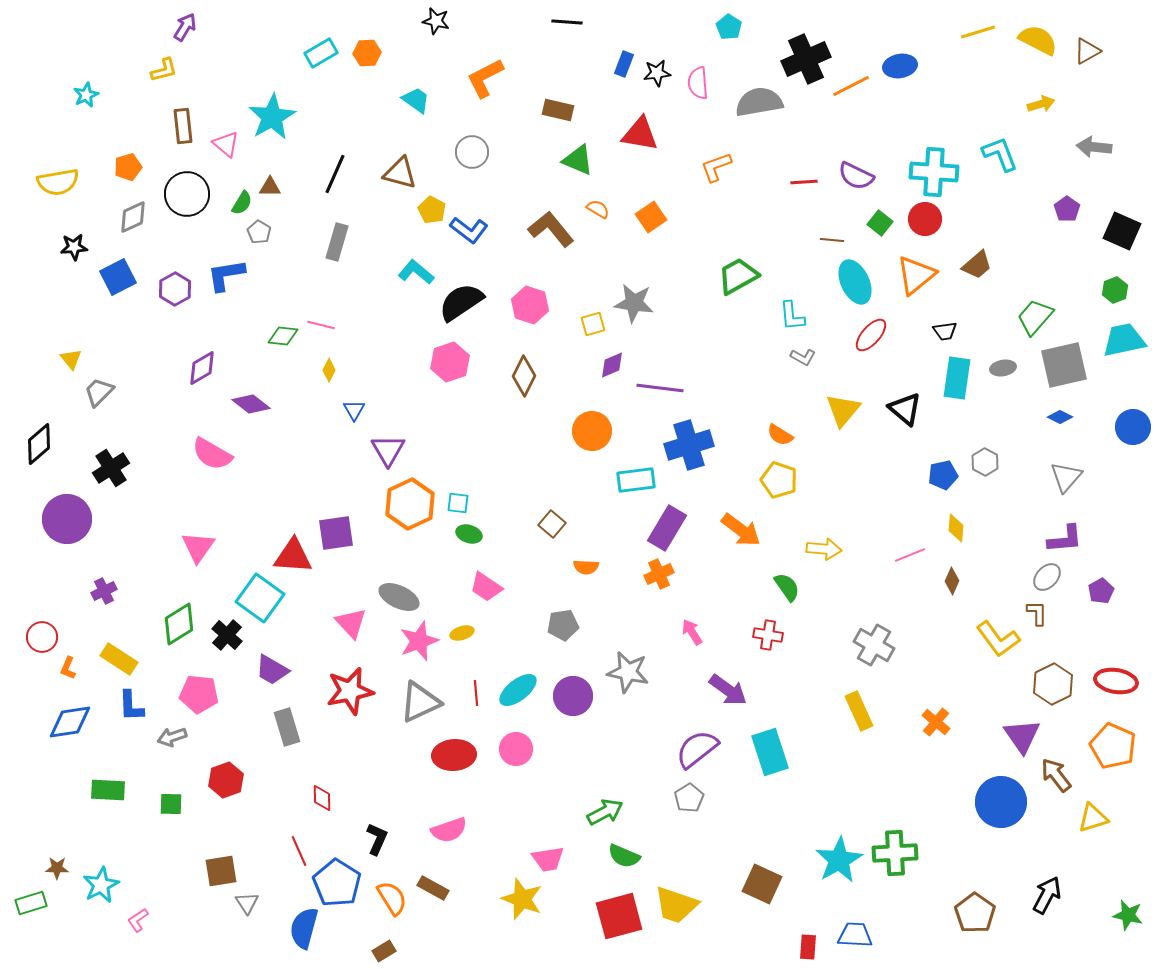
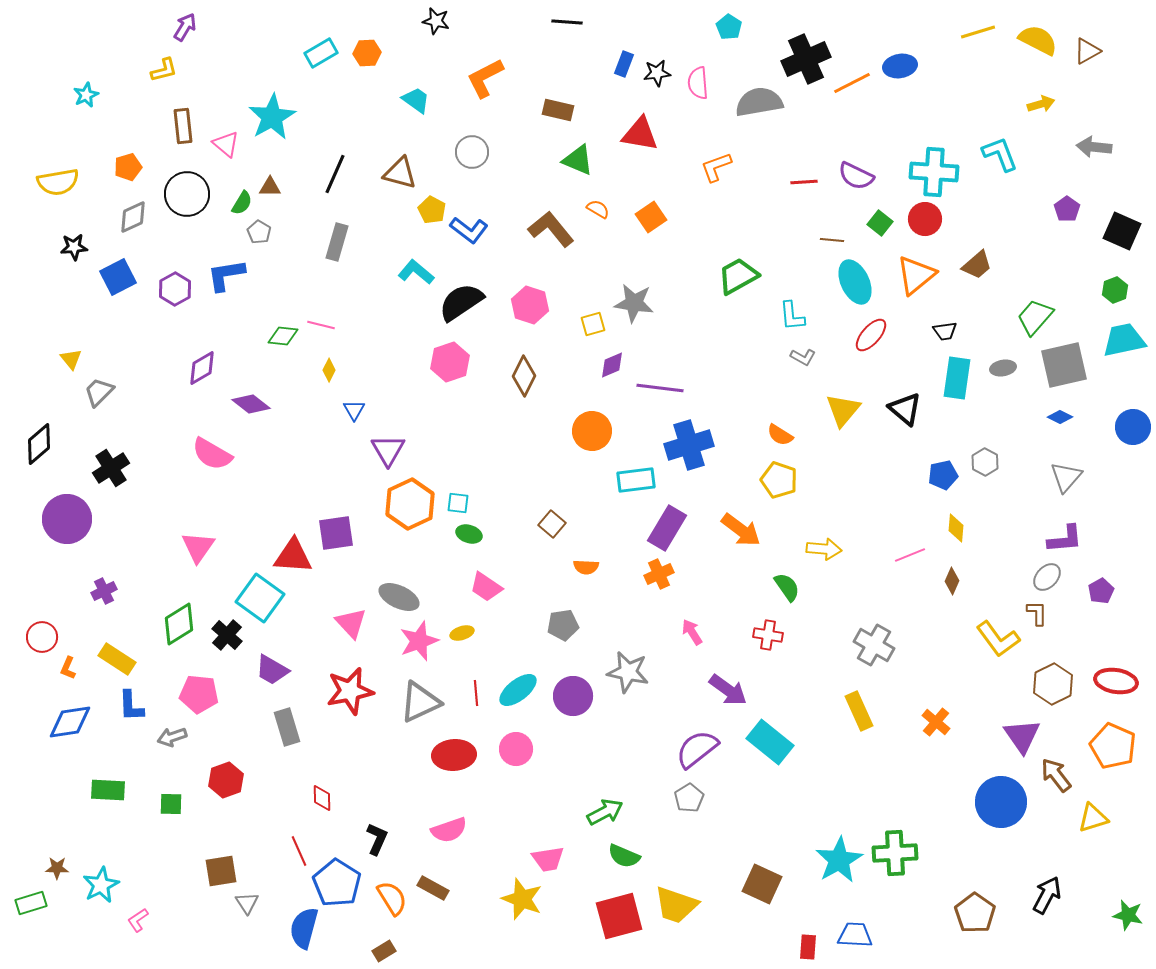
orange line at (851, 86): moved 1 px right, 3 px up
yellow rectangle at (119, 659): moved 2 px left
cyan rectangle at (770, 752): moved 10 px up; rotated 33 degrees counterclockwise
